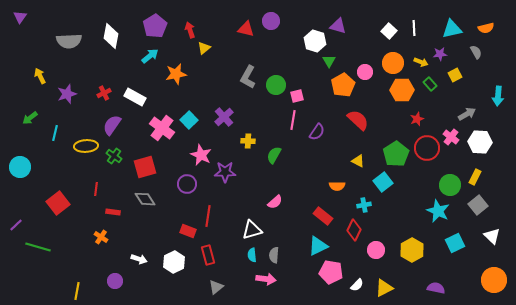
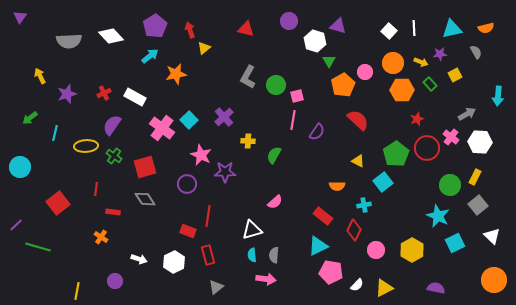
purple circle at (271, 21): moved 18 px right
white diamond at (111, 36): rotated 55 degrees counterclockwise
cyan star at (438, 211): moved 5 px down
